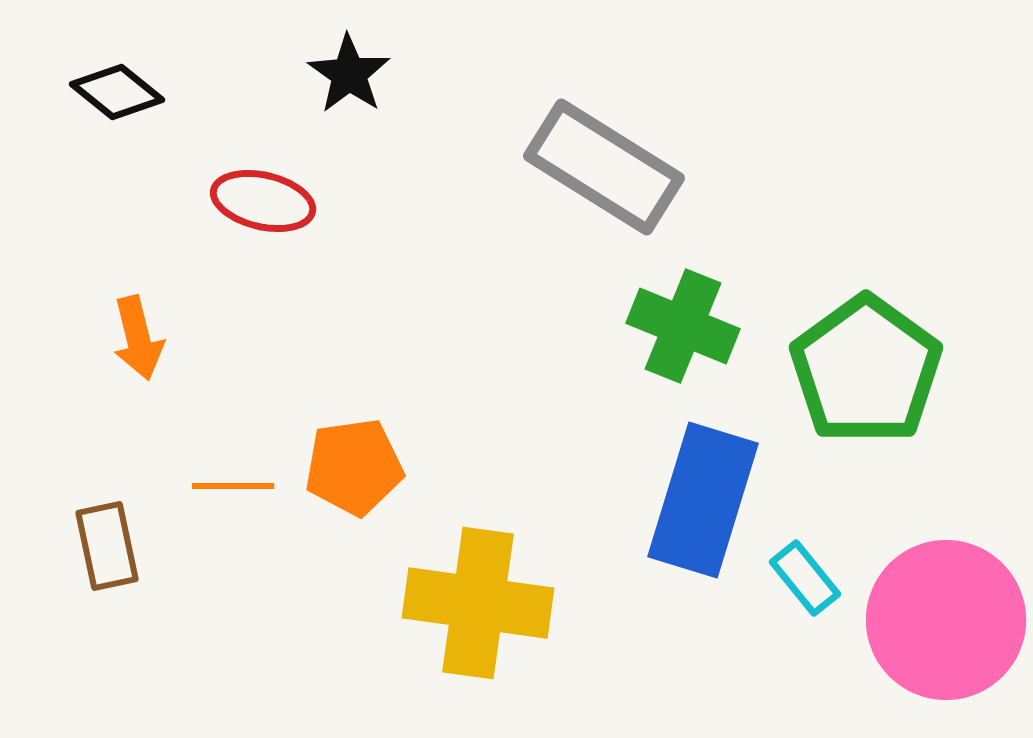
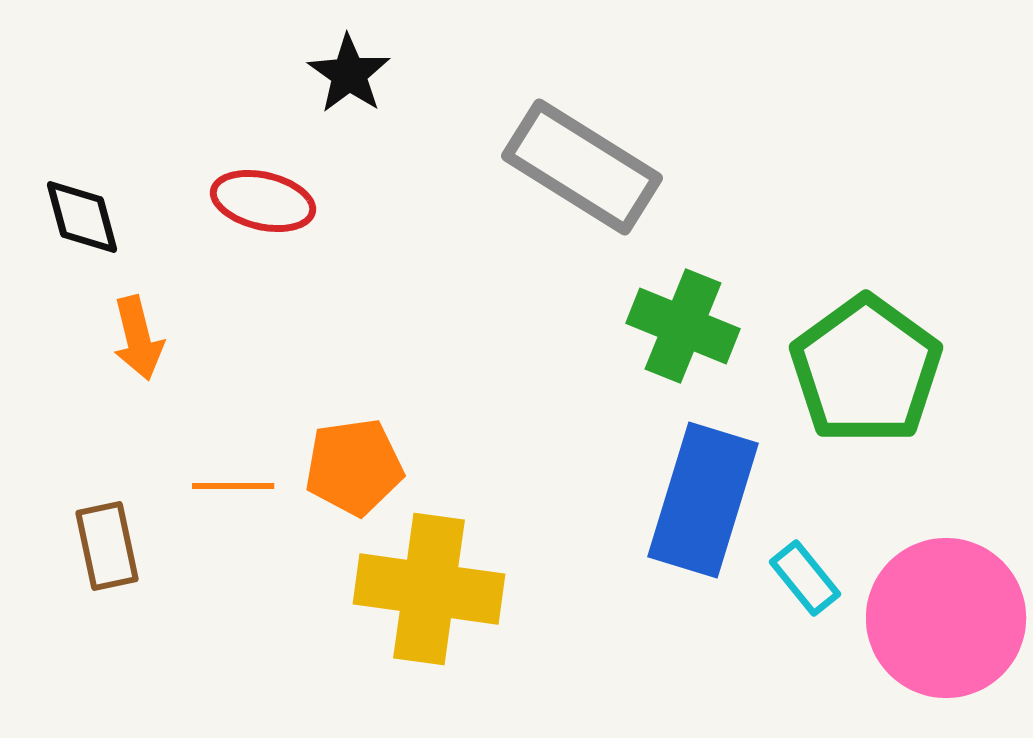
black diamond: moved 35 px left, 125 px down; rotated 36 degrees clockwise
gray rectangle: moved 22 px left
yellow cross: moved 49 px left, 14 px up
pink circle: moved 2 px up
